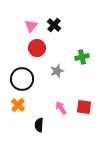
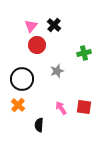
red circle: moved 3 px up
green cross: moved 2 px right, 4 px up
